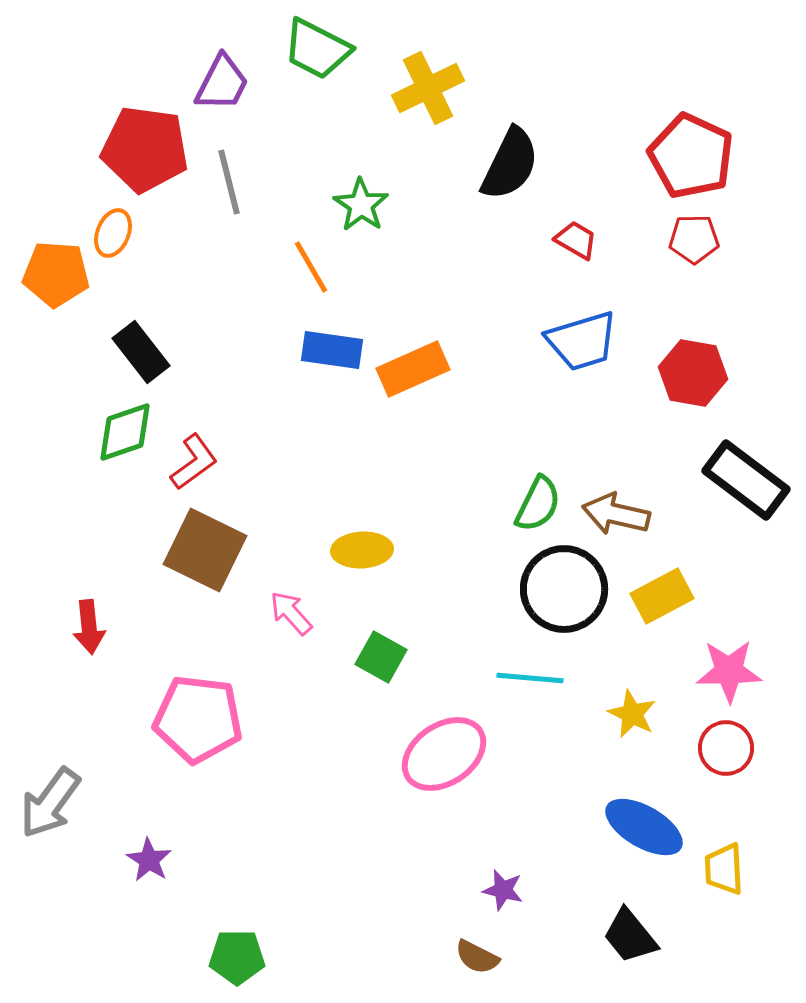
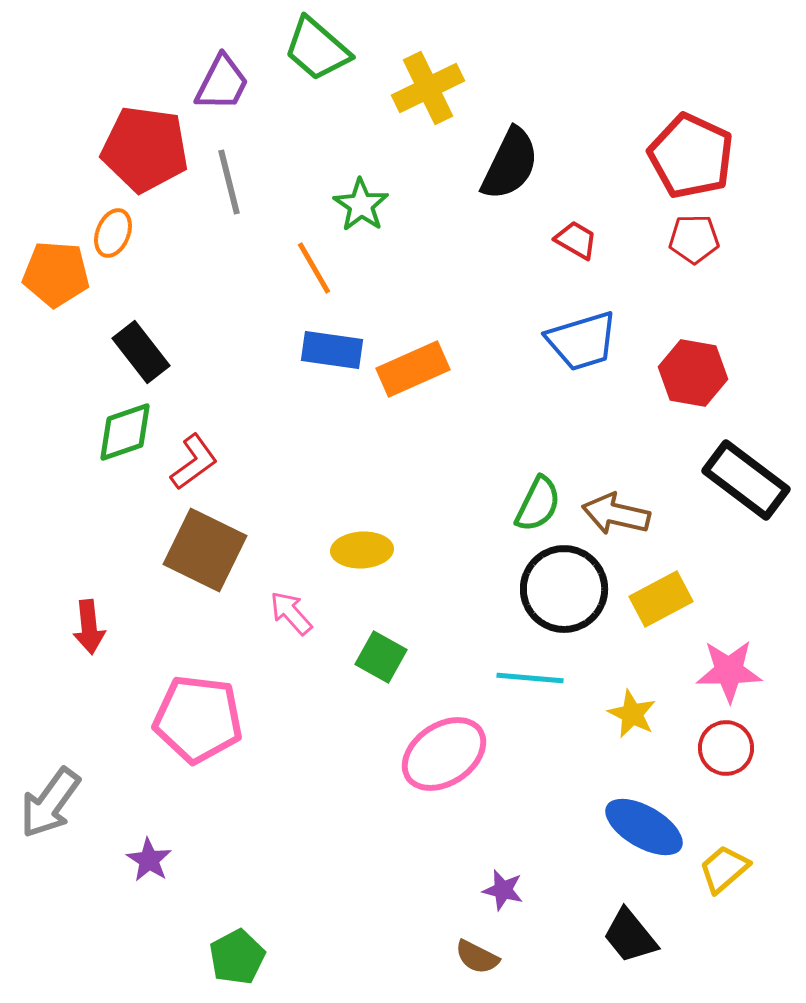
green trapezoid at (317, 49): rotated 14 degrees clockwise
orange line at (311, 267): moved 3 px right, 1 px down
yellow rectangle at (662, 596): moved 1 px left, 3 px down
yellow trapezoid at (724, 869): rotated 52 degrees clockwise
green pentagon at (237, 957): rotated 28 degrees counterclockwise
